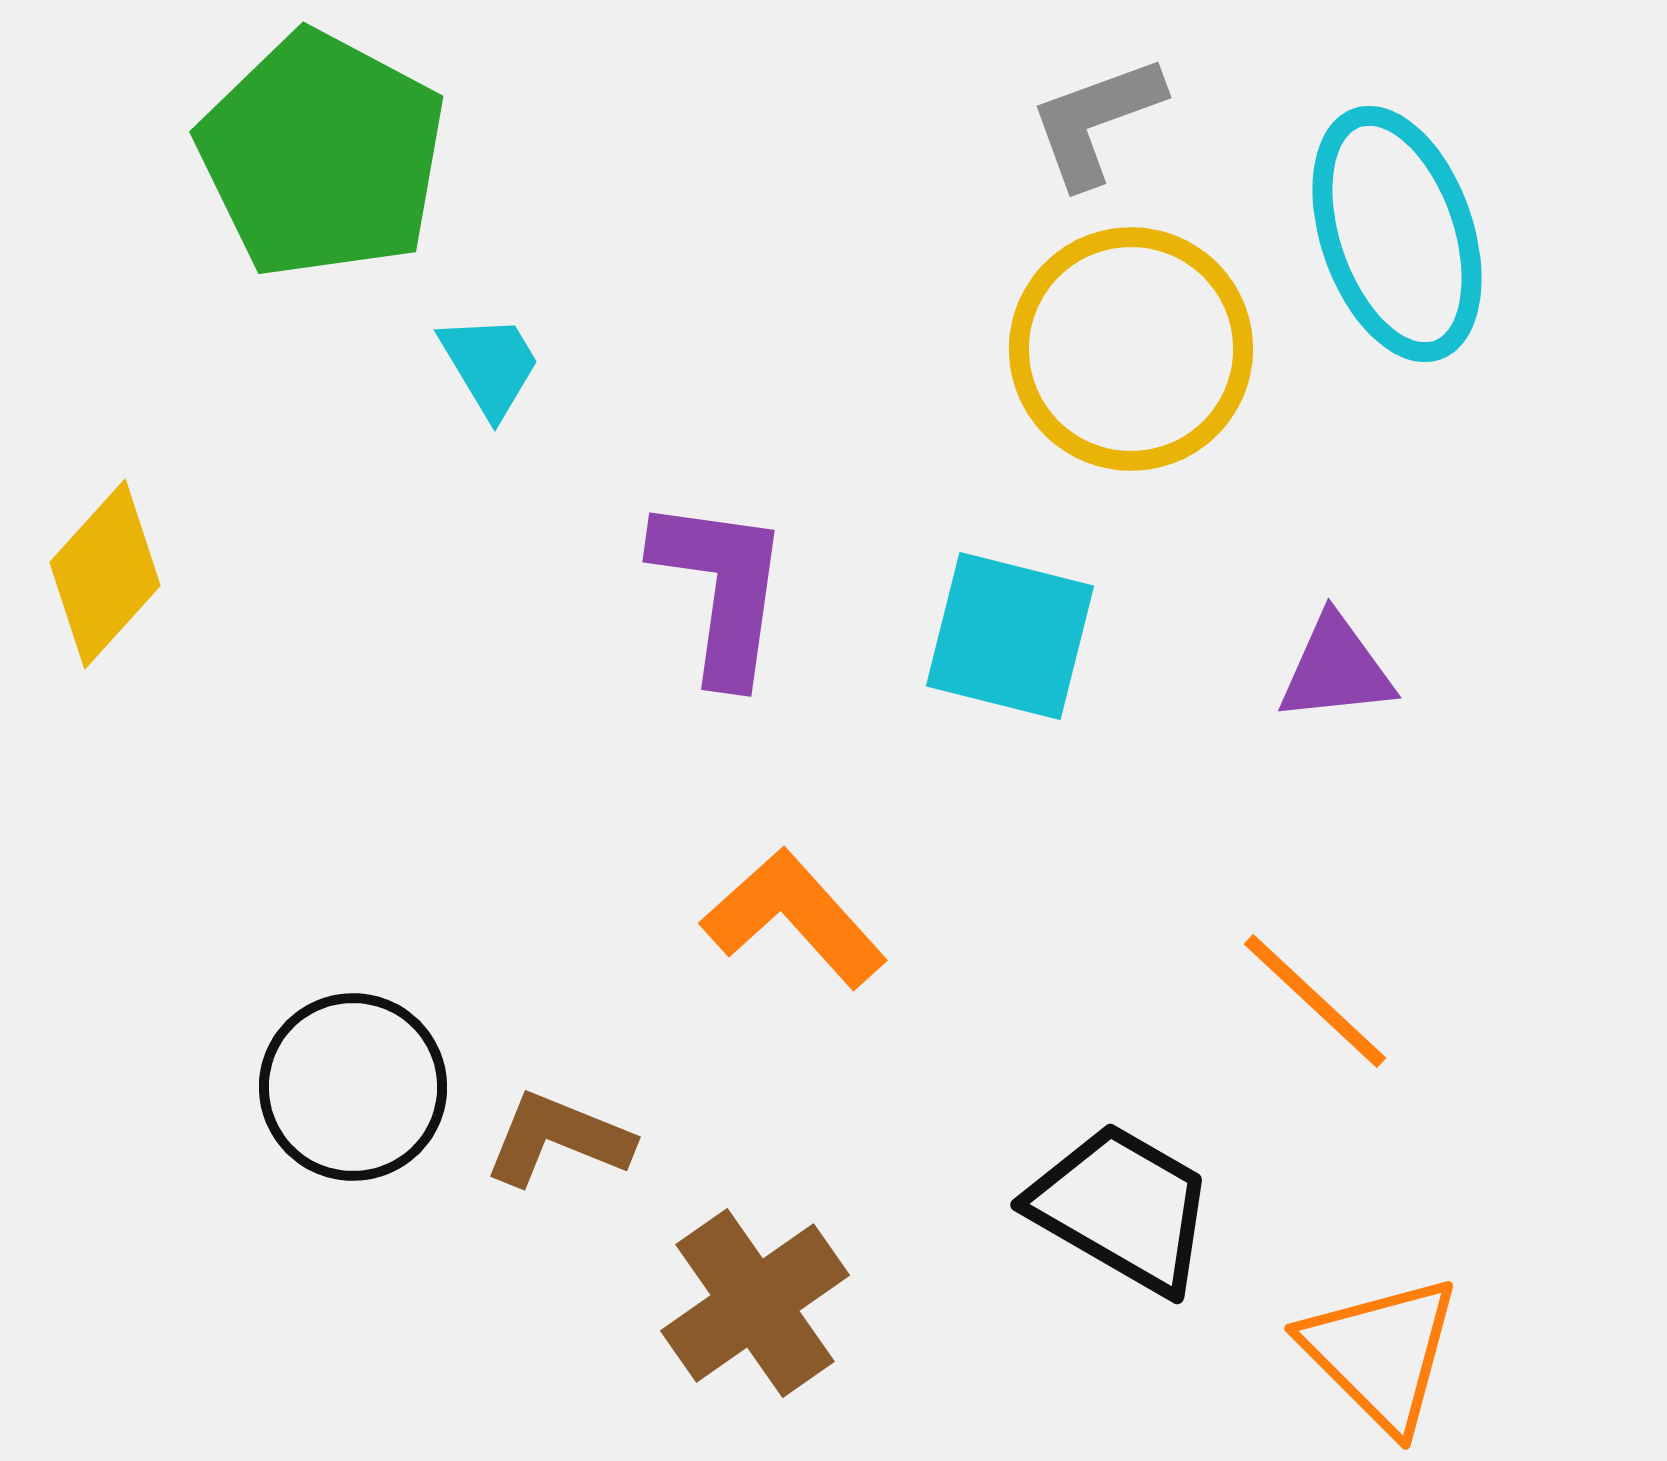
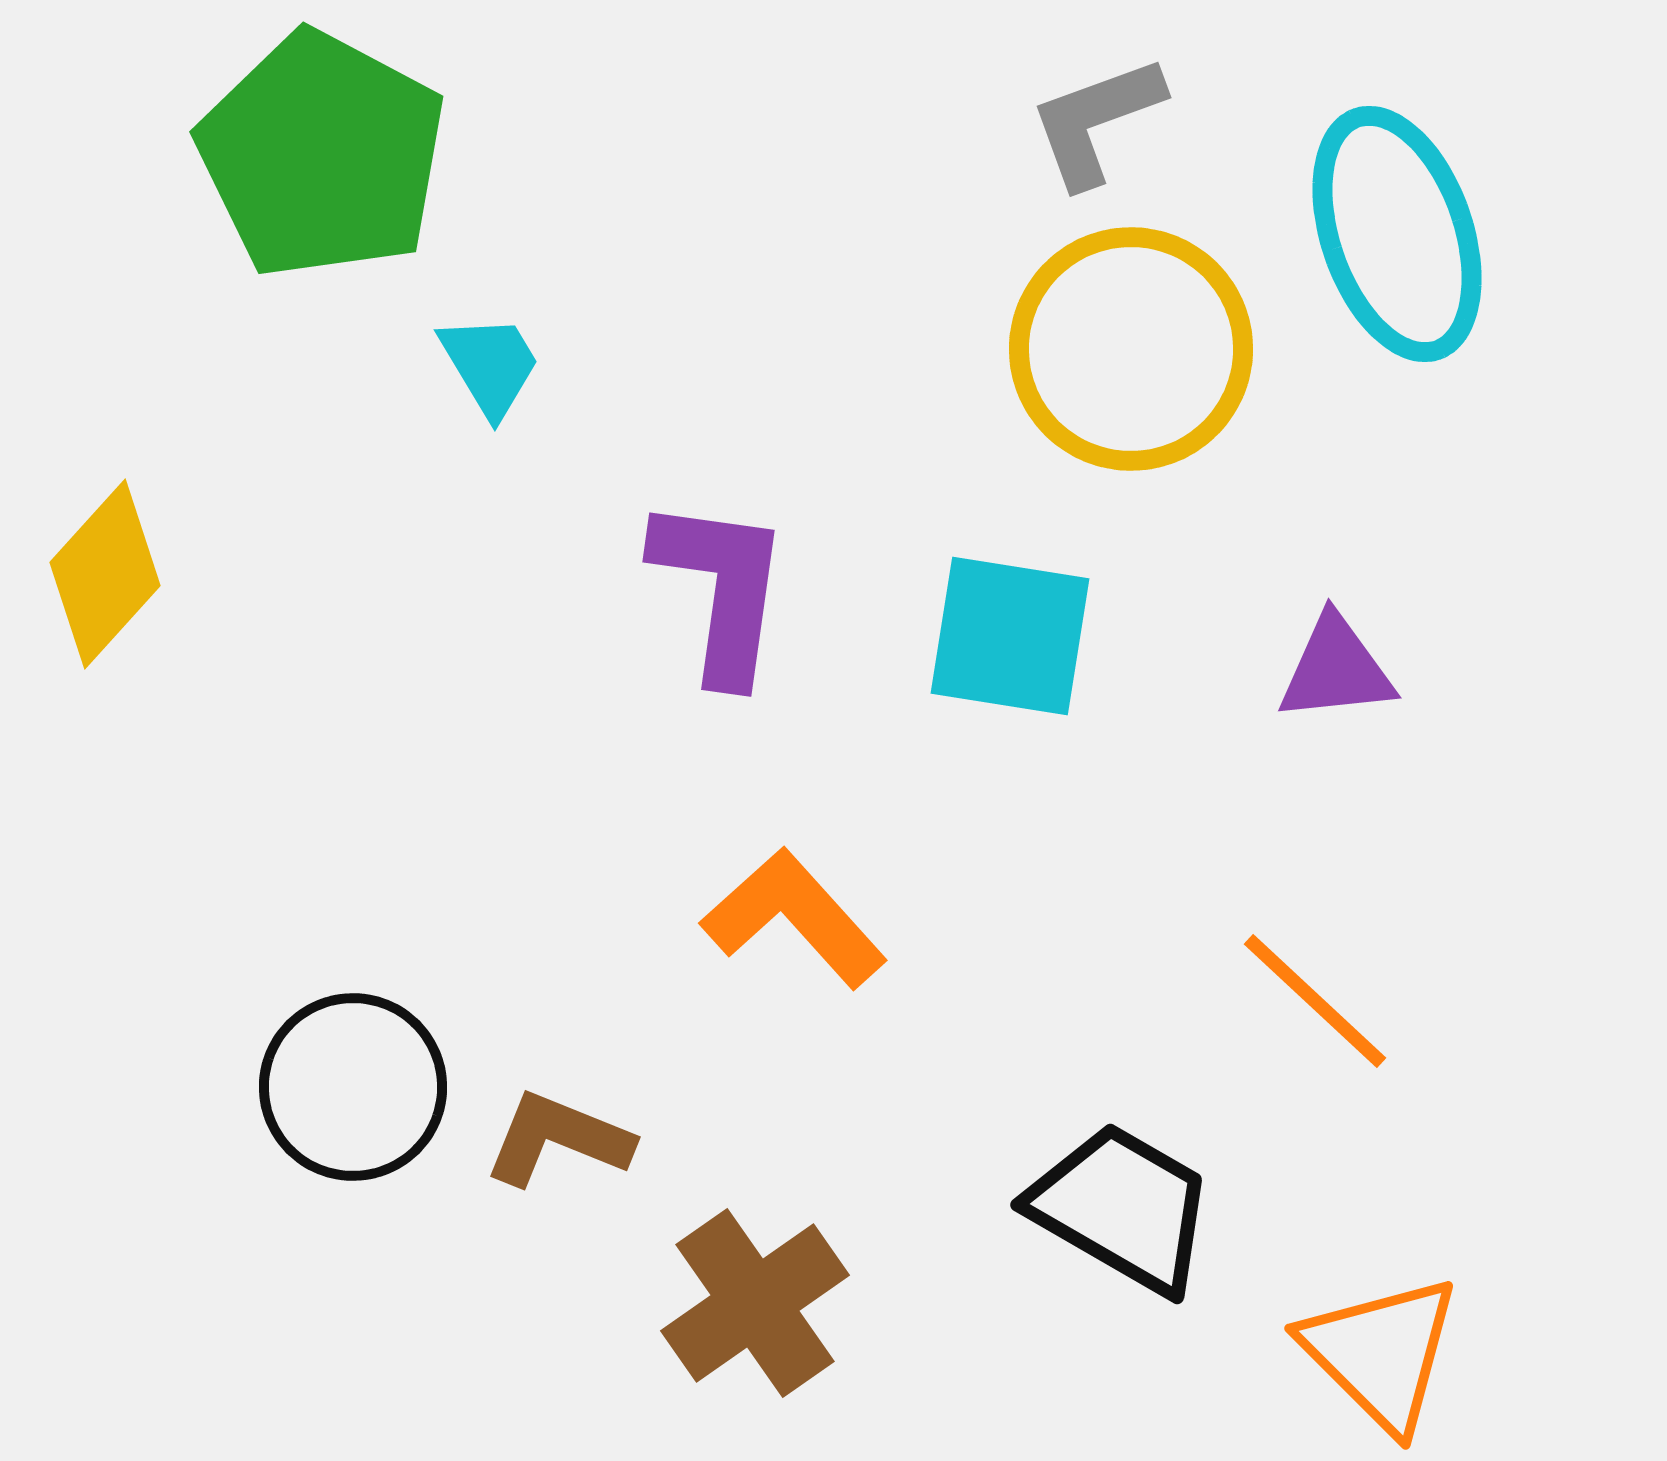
cyan square: rotated 5 degrees counterclockwise
